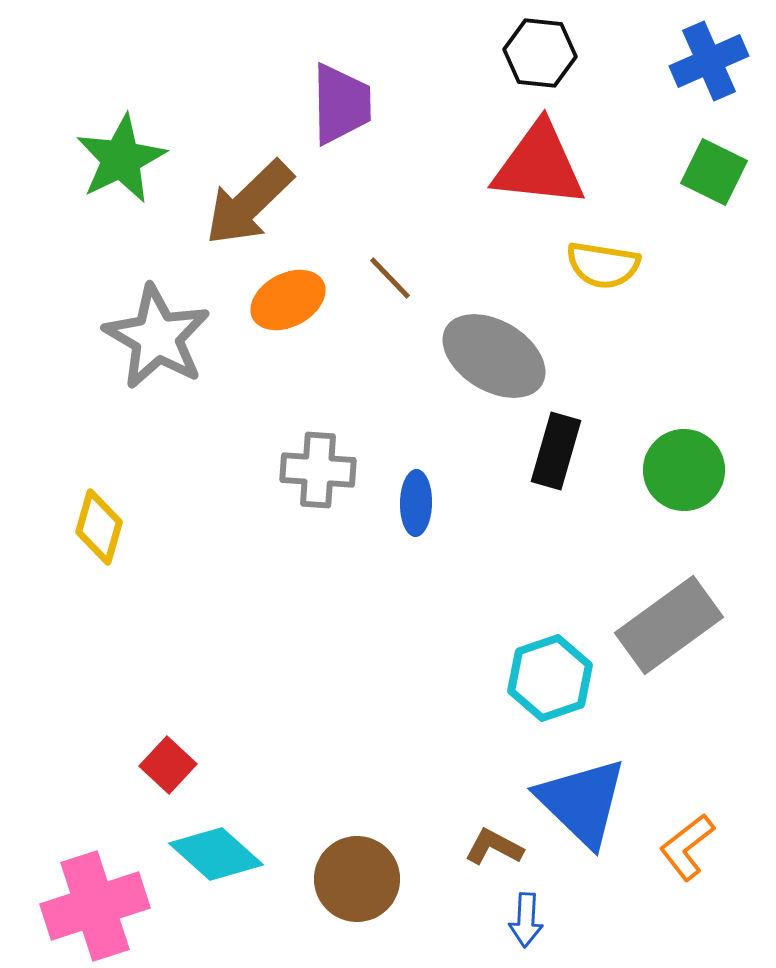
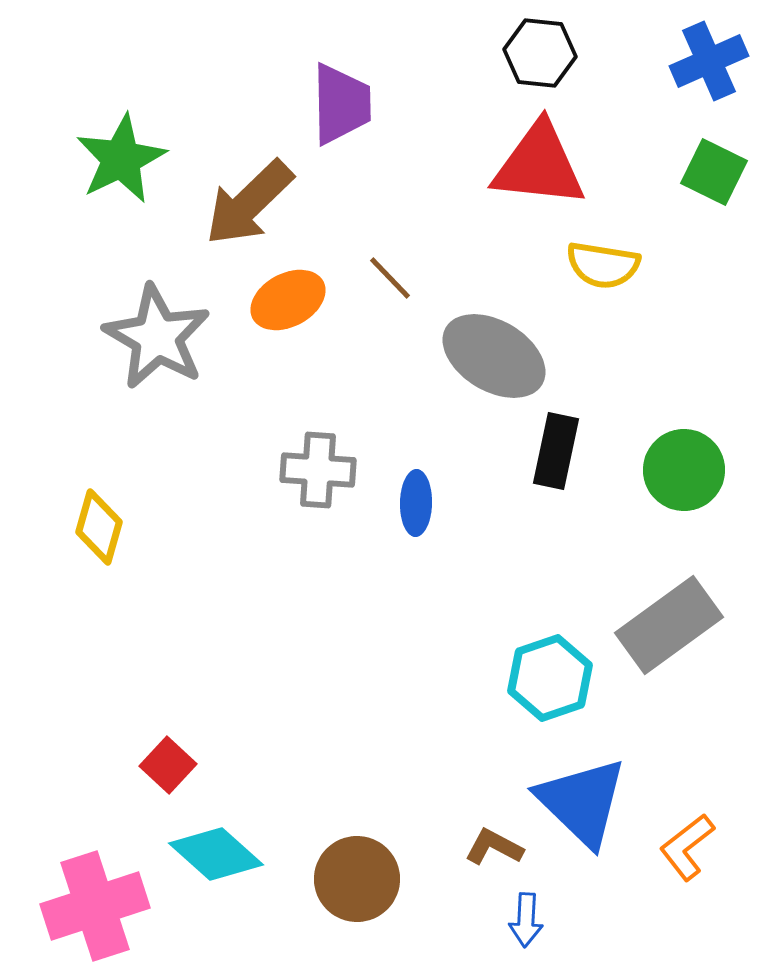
black rectangle: rotated 4 degrees counterclockwise
